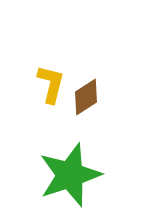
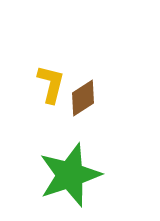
brown diamond: moved 3 px left, 1 px down
